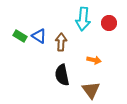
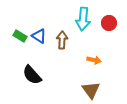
brown arrow: moved 1 px right, 2 px up
black semicircle: moved 30 px left; rotated 30 degrees counterclockwise
